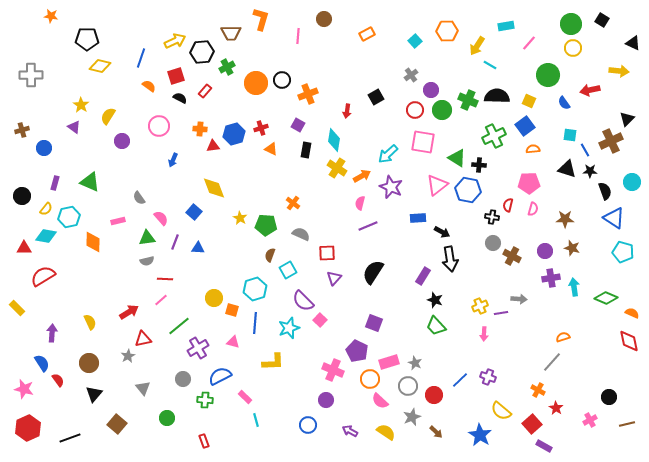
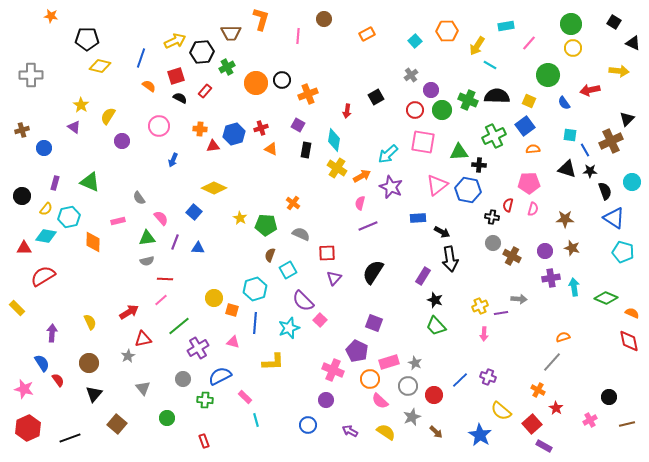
black square at (602, 20): moved 12 px right, 2 px down
green triangle at (457, 158): moved 2 px right, 6 px up; rotated 36 degrees counterclockwise
yellow diamond at (214, 188): rotated 45 degrees counterclockwise
